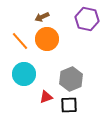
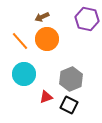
black square: rotated 30 degrees clockwise
